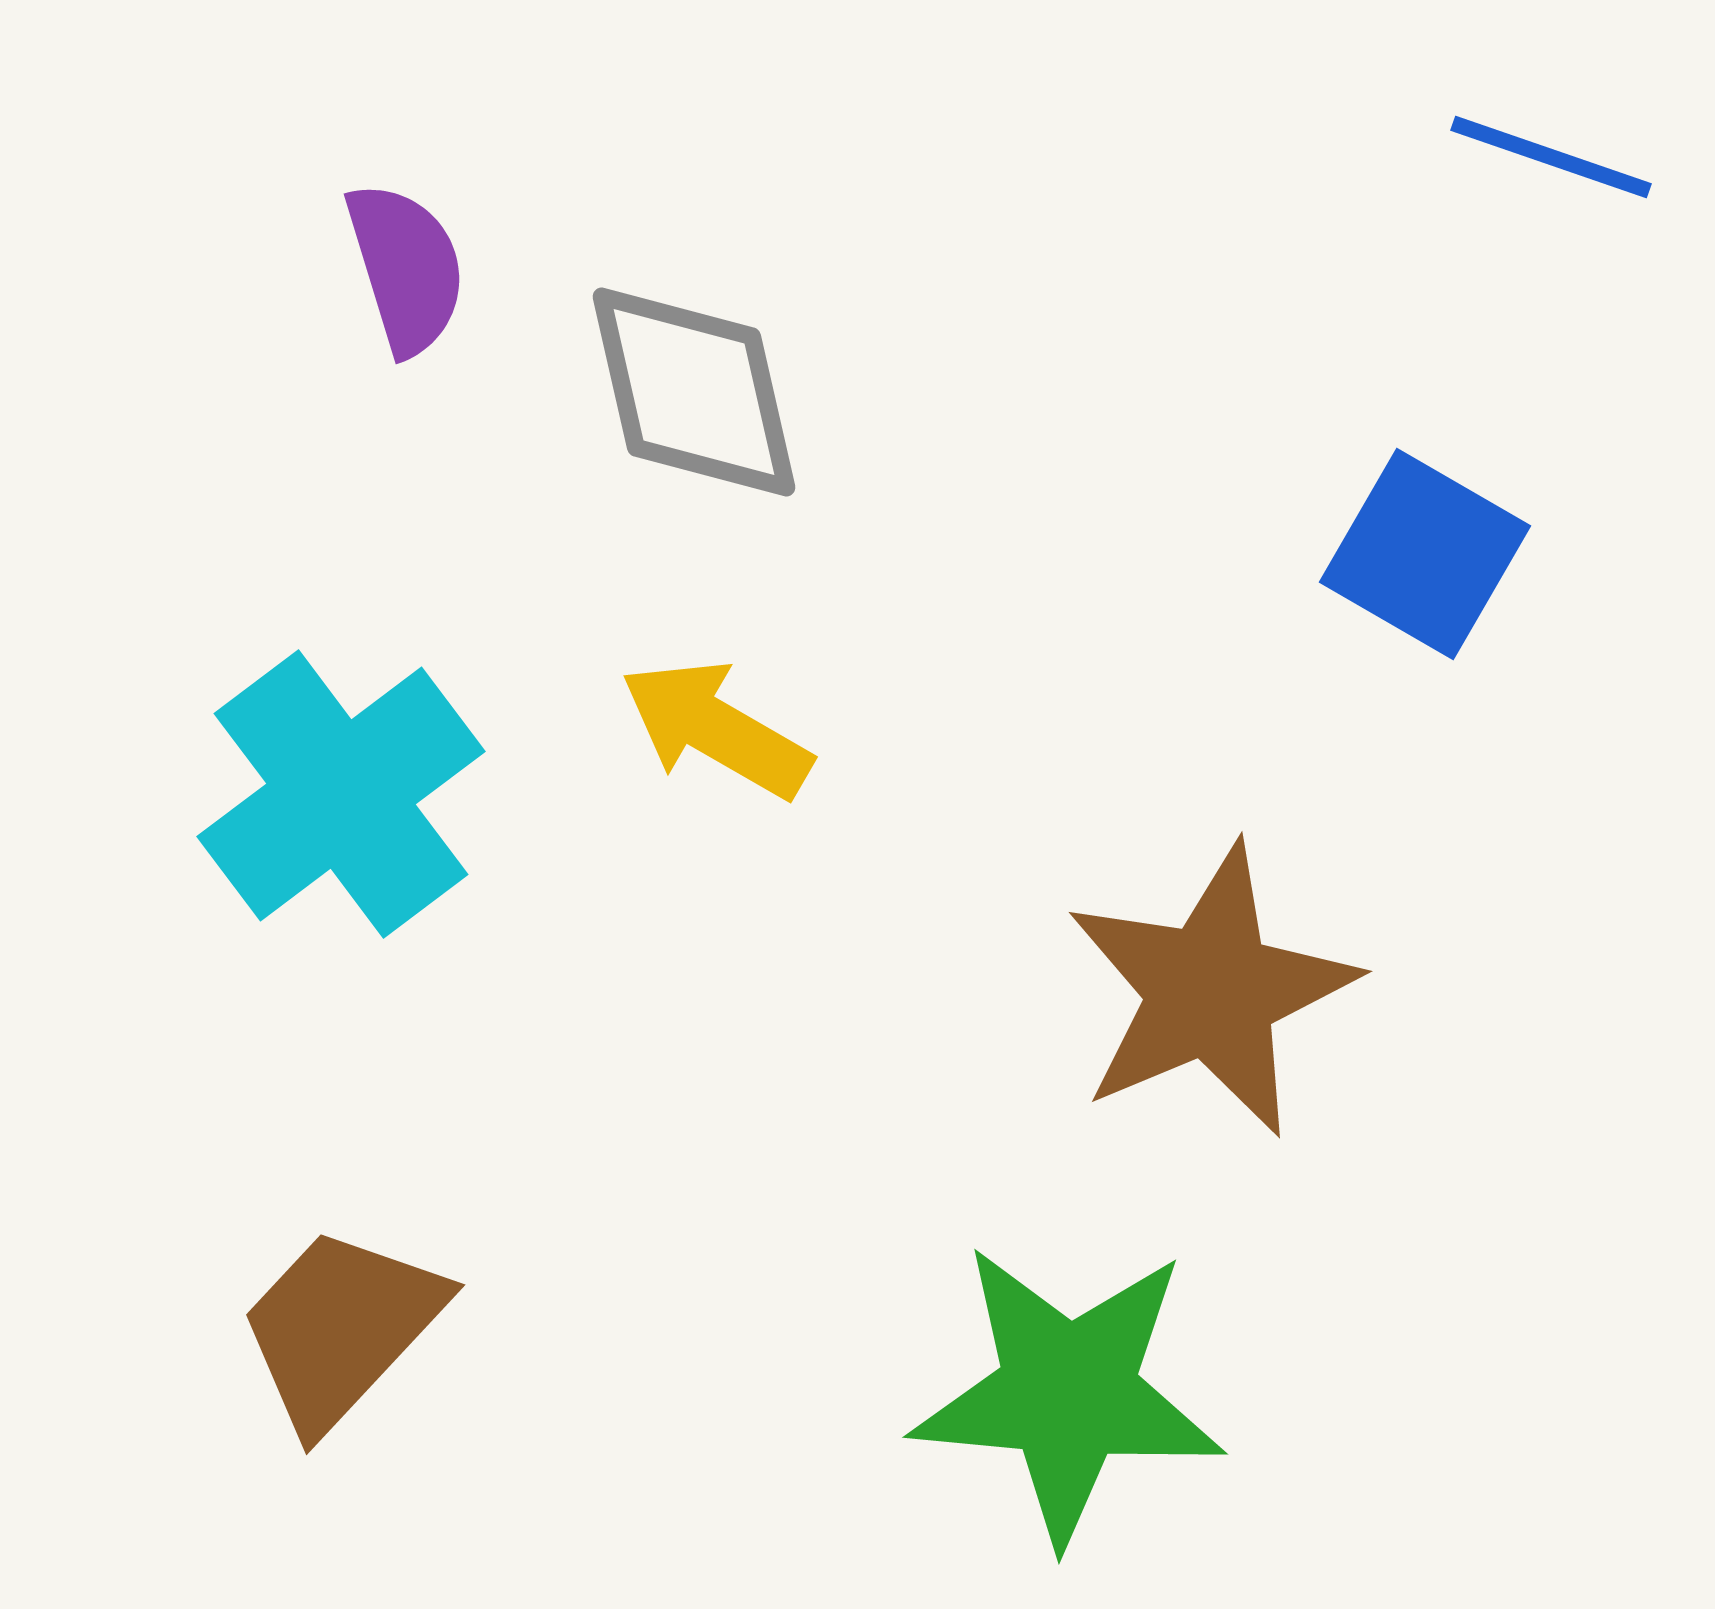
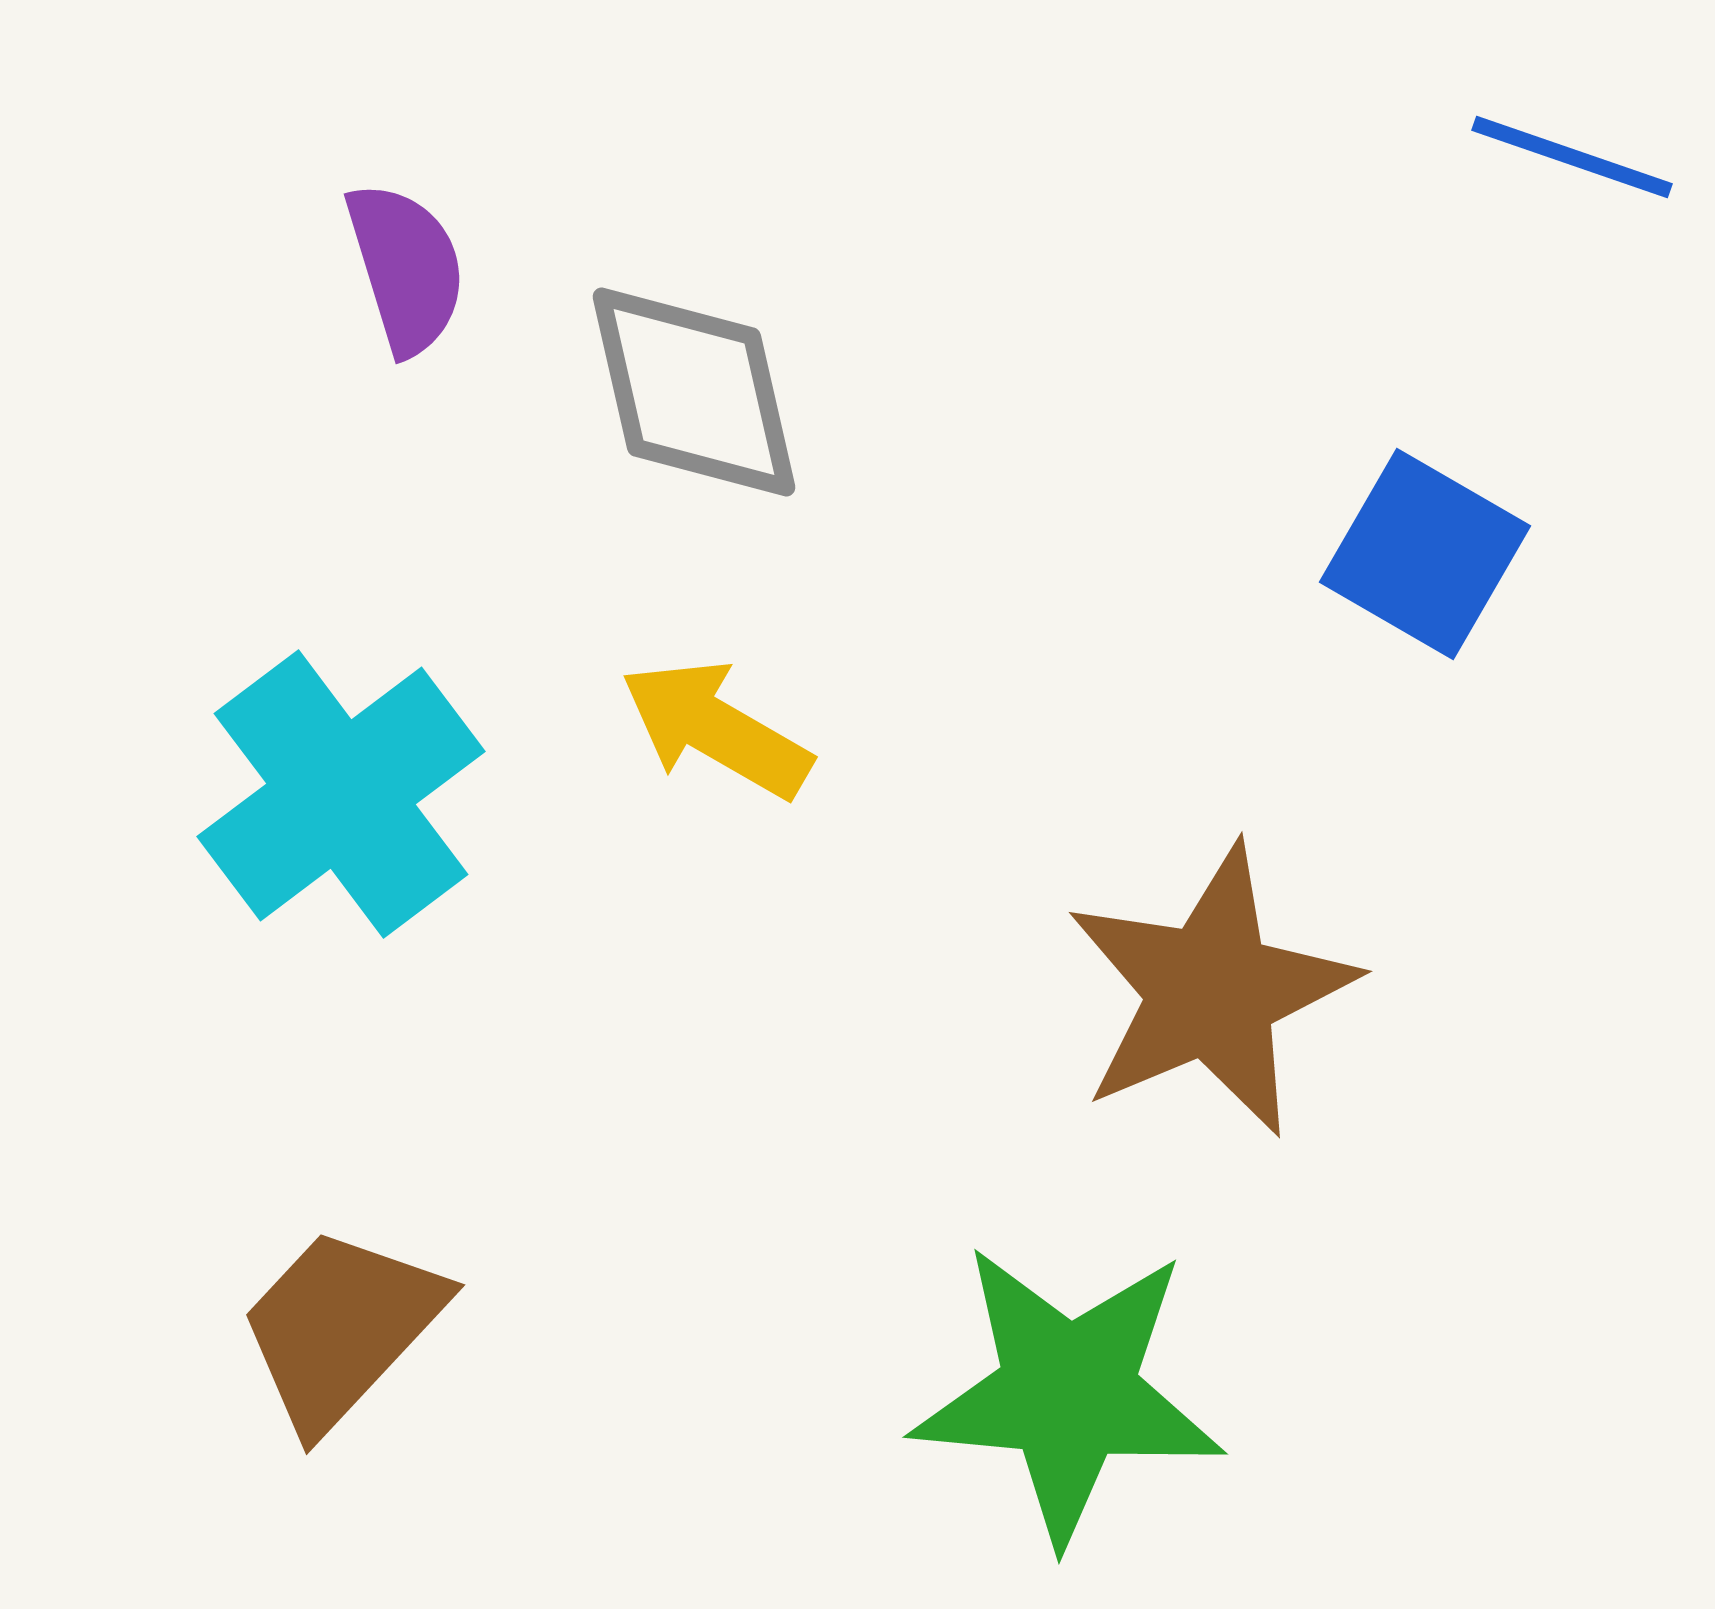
blue line: moved 21 px right
